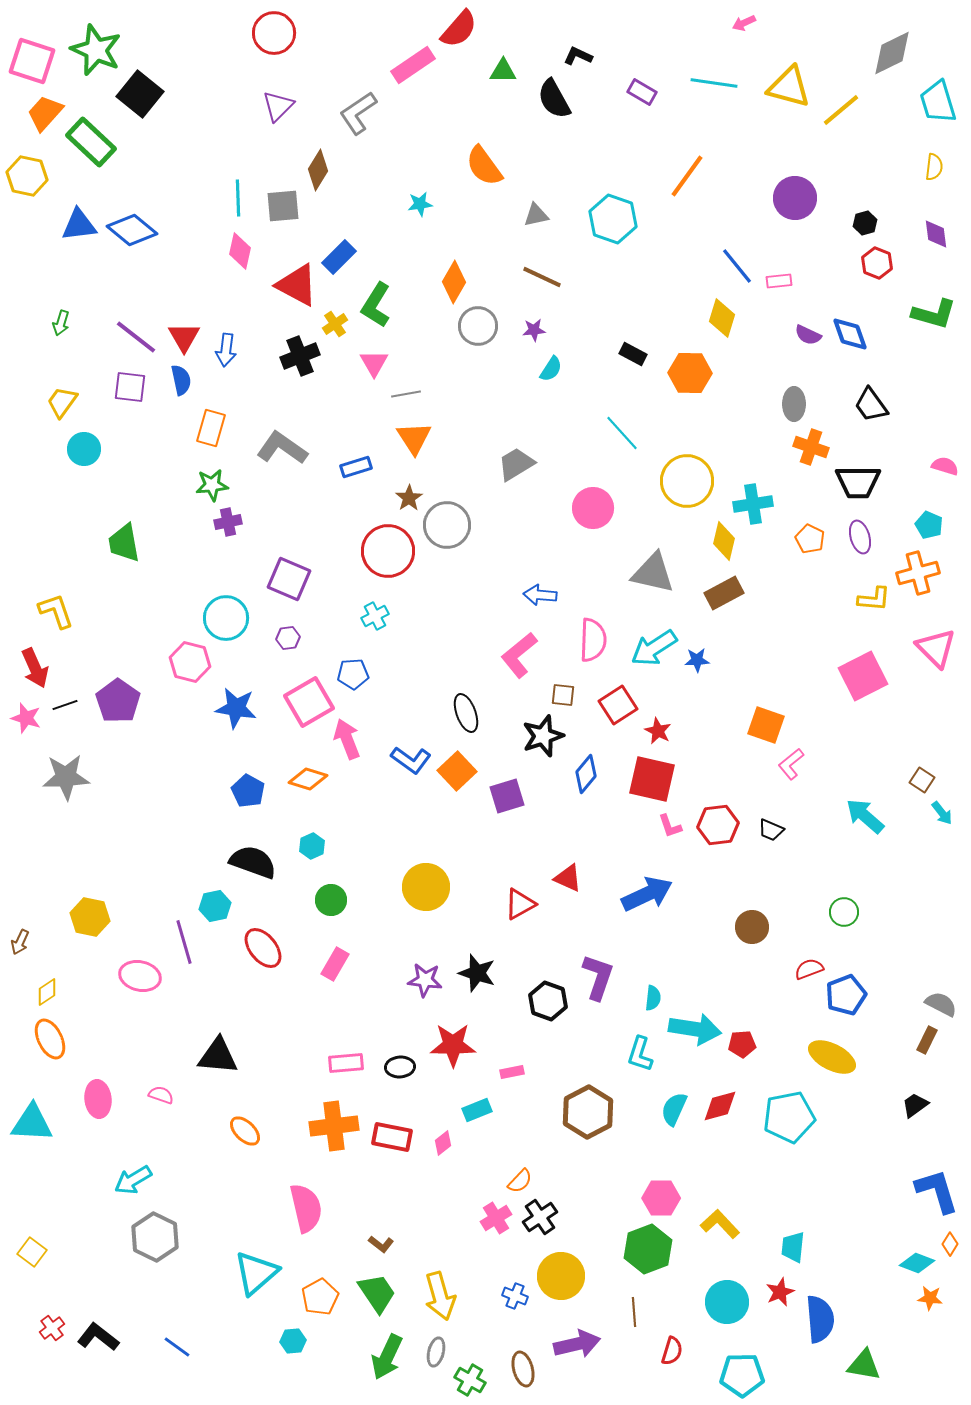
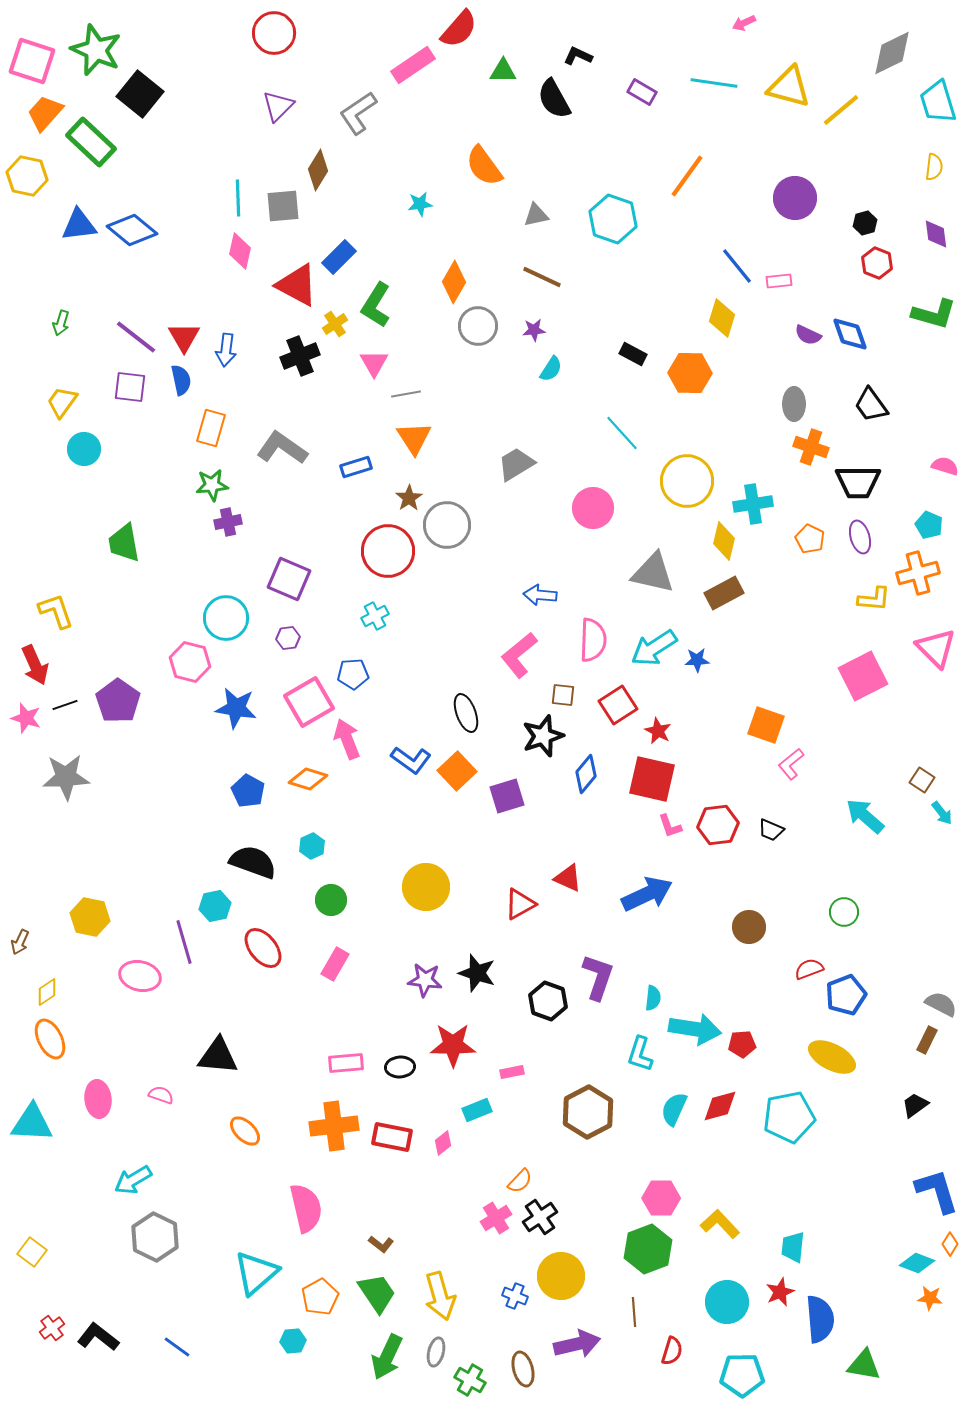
red arrow at (35, 668): moved 3 px up
brown circle at (752, 927): moved 3 px left
